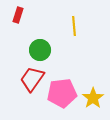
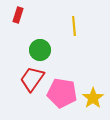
pink pentagon: rotated 16 degrees clockwise
